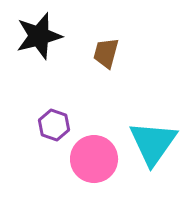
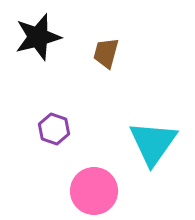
black star: moved 1 px left, 1 px down
purple hexagon: moved 4 px down
pink circle: moved 32 px down
